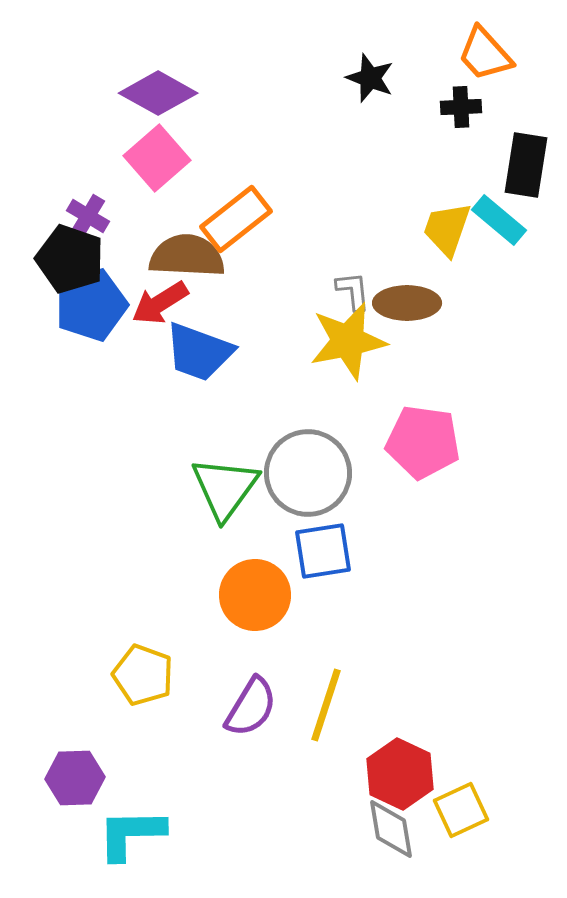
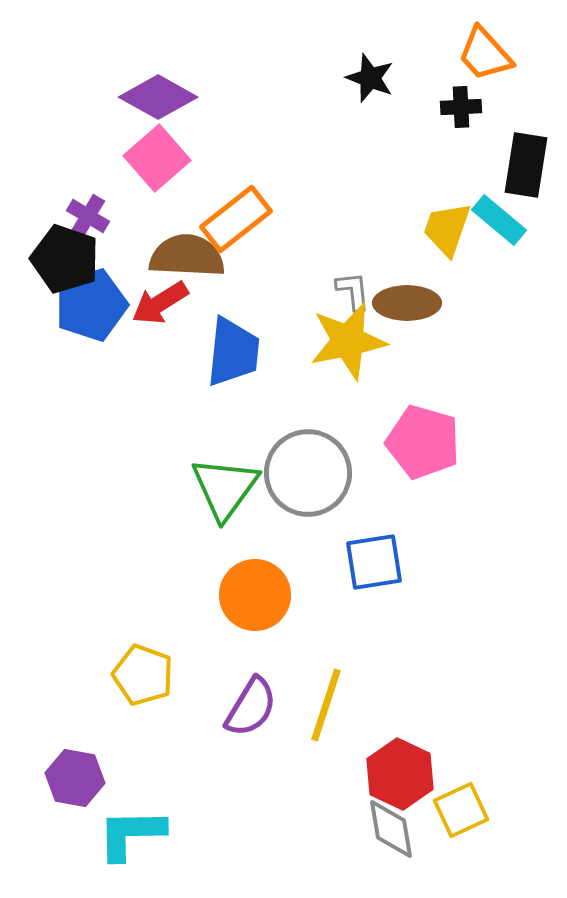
purple diamond: moved 4 px down
black pentagon: moved 5 px left
blue trapezoid: moved 34 px right; rotated 104 degrees counterclockwise
pink pentagon: rotated 8 degrees clockwise
blue square: moved 51 px right, 11 px down
purple hexagon: rotated 12 degrees clockwise
